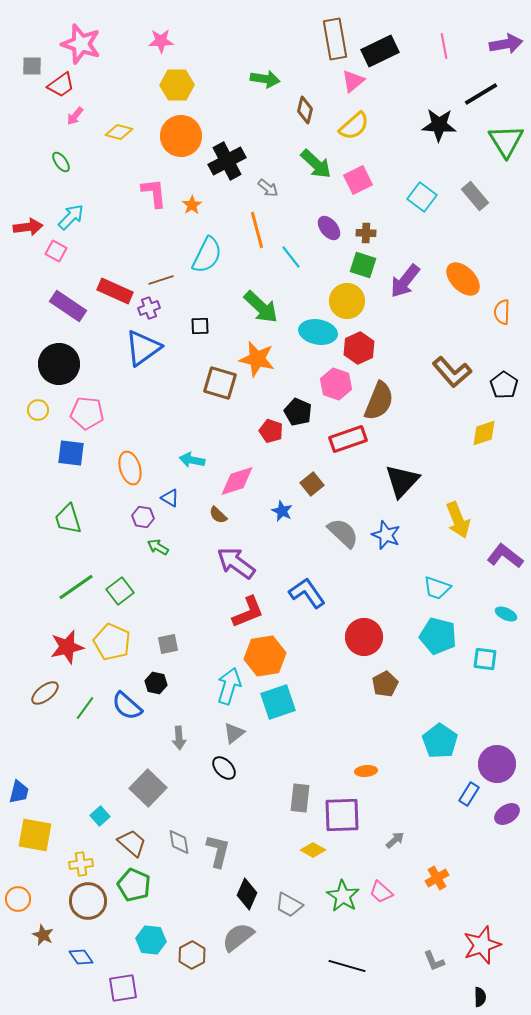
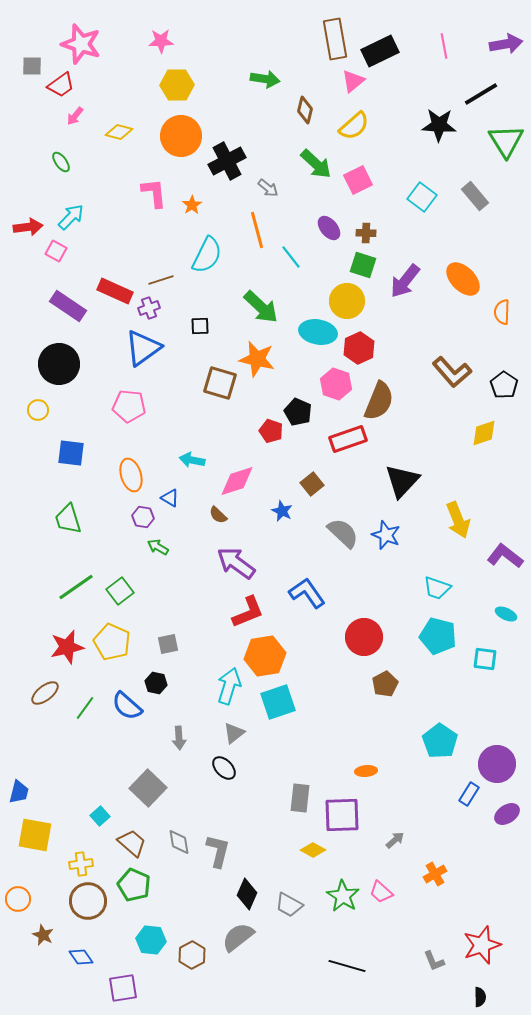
pink pentagon at (87, 413): moved 42 px right, 7 px up
orange ellipse at (130, 468): moved 1 px right, 7 px down
orange cross at (437, 878): moved 2 px left, 4 px up
